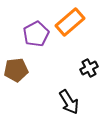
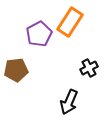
orange rectangle: rotated 16 degrees counterclockwise
purple pentagon: moved 3 px right
black arrow: rotated 55 degrees clockwise
